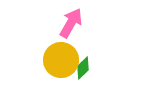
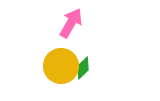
yellow circle: moved 6 px down
